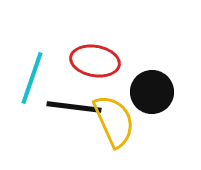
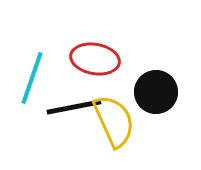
red ellipse: moved 2 px up
black circle: moved 4 px right
black line: rotated 18 degrees counterclockwise
